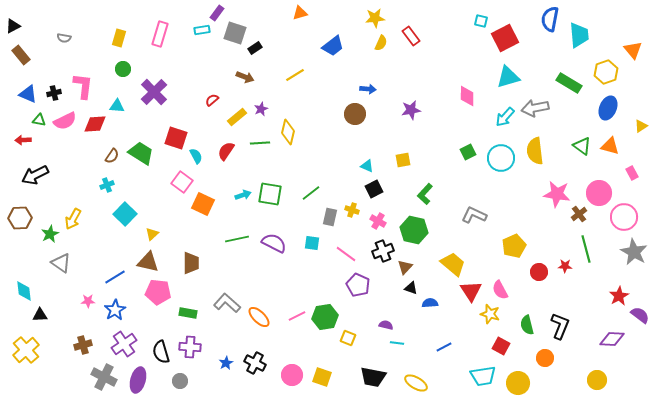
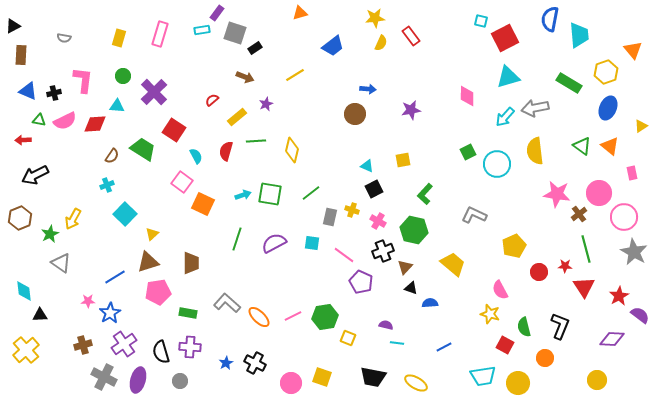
brown rectangle at (21, 55): rotated 42 degrees clockwise
green circle at (123, 69): moved 7 px down
pink L-shape at (83, 86): moved 6 px up
blue triangle at (28, 94): moved 3 px up
purple star at (261, 109): moved 5 px right, 5 px up
yellow diamond at (288, 132): moved 4 px right, 18 px down
red square at (176, 138): moved 2 px left, 8 px up; rotated 15 degrees clockwise
green line at (260, 143): moved 4 px left, 2 px up
orange triangle at (610, 146): rotated 24 degrees clockwise
red semicircle at (226, 151): rotated 18 degrees counterclockwise
green trapezoid at (141, 153): moved 2 px right, 4 px up
cyan circle at (501, 158): moved 4 px left, 6 px down
pink rectangle at (632, 173): rotated 16 degrees clockwise
brown hexagon at (20, 218): rotated 20 degrees counterclockwise
green line at (237, 239): rotated 60 degrees counterclockwise
purple semicircle at (274, 243): rotated 55 degrees counterclockwise
pink line at (346, 254): moved 2 px left, 1 px down
brown triangle at (148, 262): rotated 30 degrees counterclockwise
purple pentagon at (358, 285): moved 3 px right, 3 px up
red triangle at (471, 291): moved 113 px right, 4 px up
pink pentagon at (158, 292): rotated 15 degrees counterclockwise
blue star at (115, 310): moved 5 px left, 3 px down
pink line at (297, 316): moved 4 px left
green semicircle at (527, 325): moved 3 px left, 2 px down
red square at (501, 346): moved 4 px right, 1 px up
pink circle at (292, 375): moved 1 px left, 8 px down
